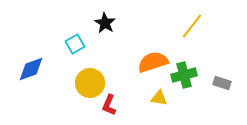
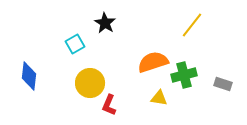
yellow line: moved 1 px up
blue diamond: moved 2 px left, 7 px down; rotated 64 degrees counterclockwise
gray rectangle: moved 1 px right, 1 px down
